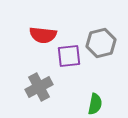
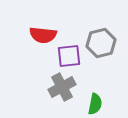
gray cross: moved 23 px right
